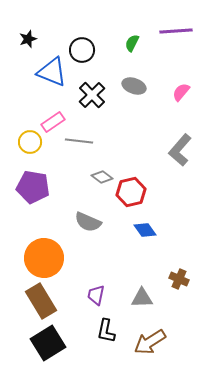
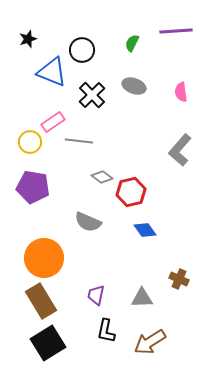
pink semicircle: rotated 48 degrees counterclockwise
